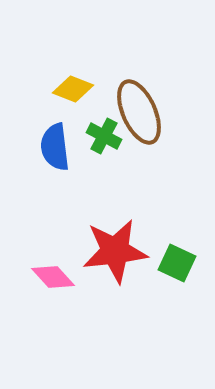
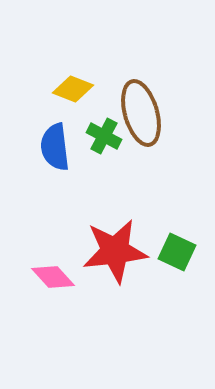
brown ellipse: moved 2 px right, 1 px down; rotated 8 degrees clockwise
green square: moved 11 px up
